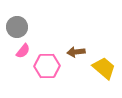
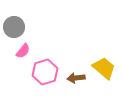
gray circle: moved 3 px left
brown arrow: moved 26 px down
pink hexagon: moved 2 px left, 6 px down; rotated 15 degrees counterclockwise
